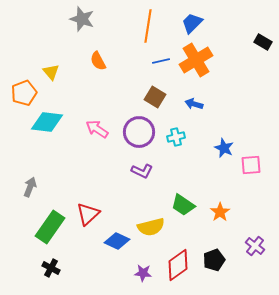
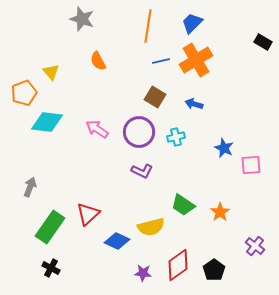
black pentagon: moved 10 px down; rotated 15 degrees counterclockwise
